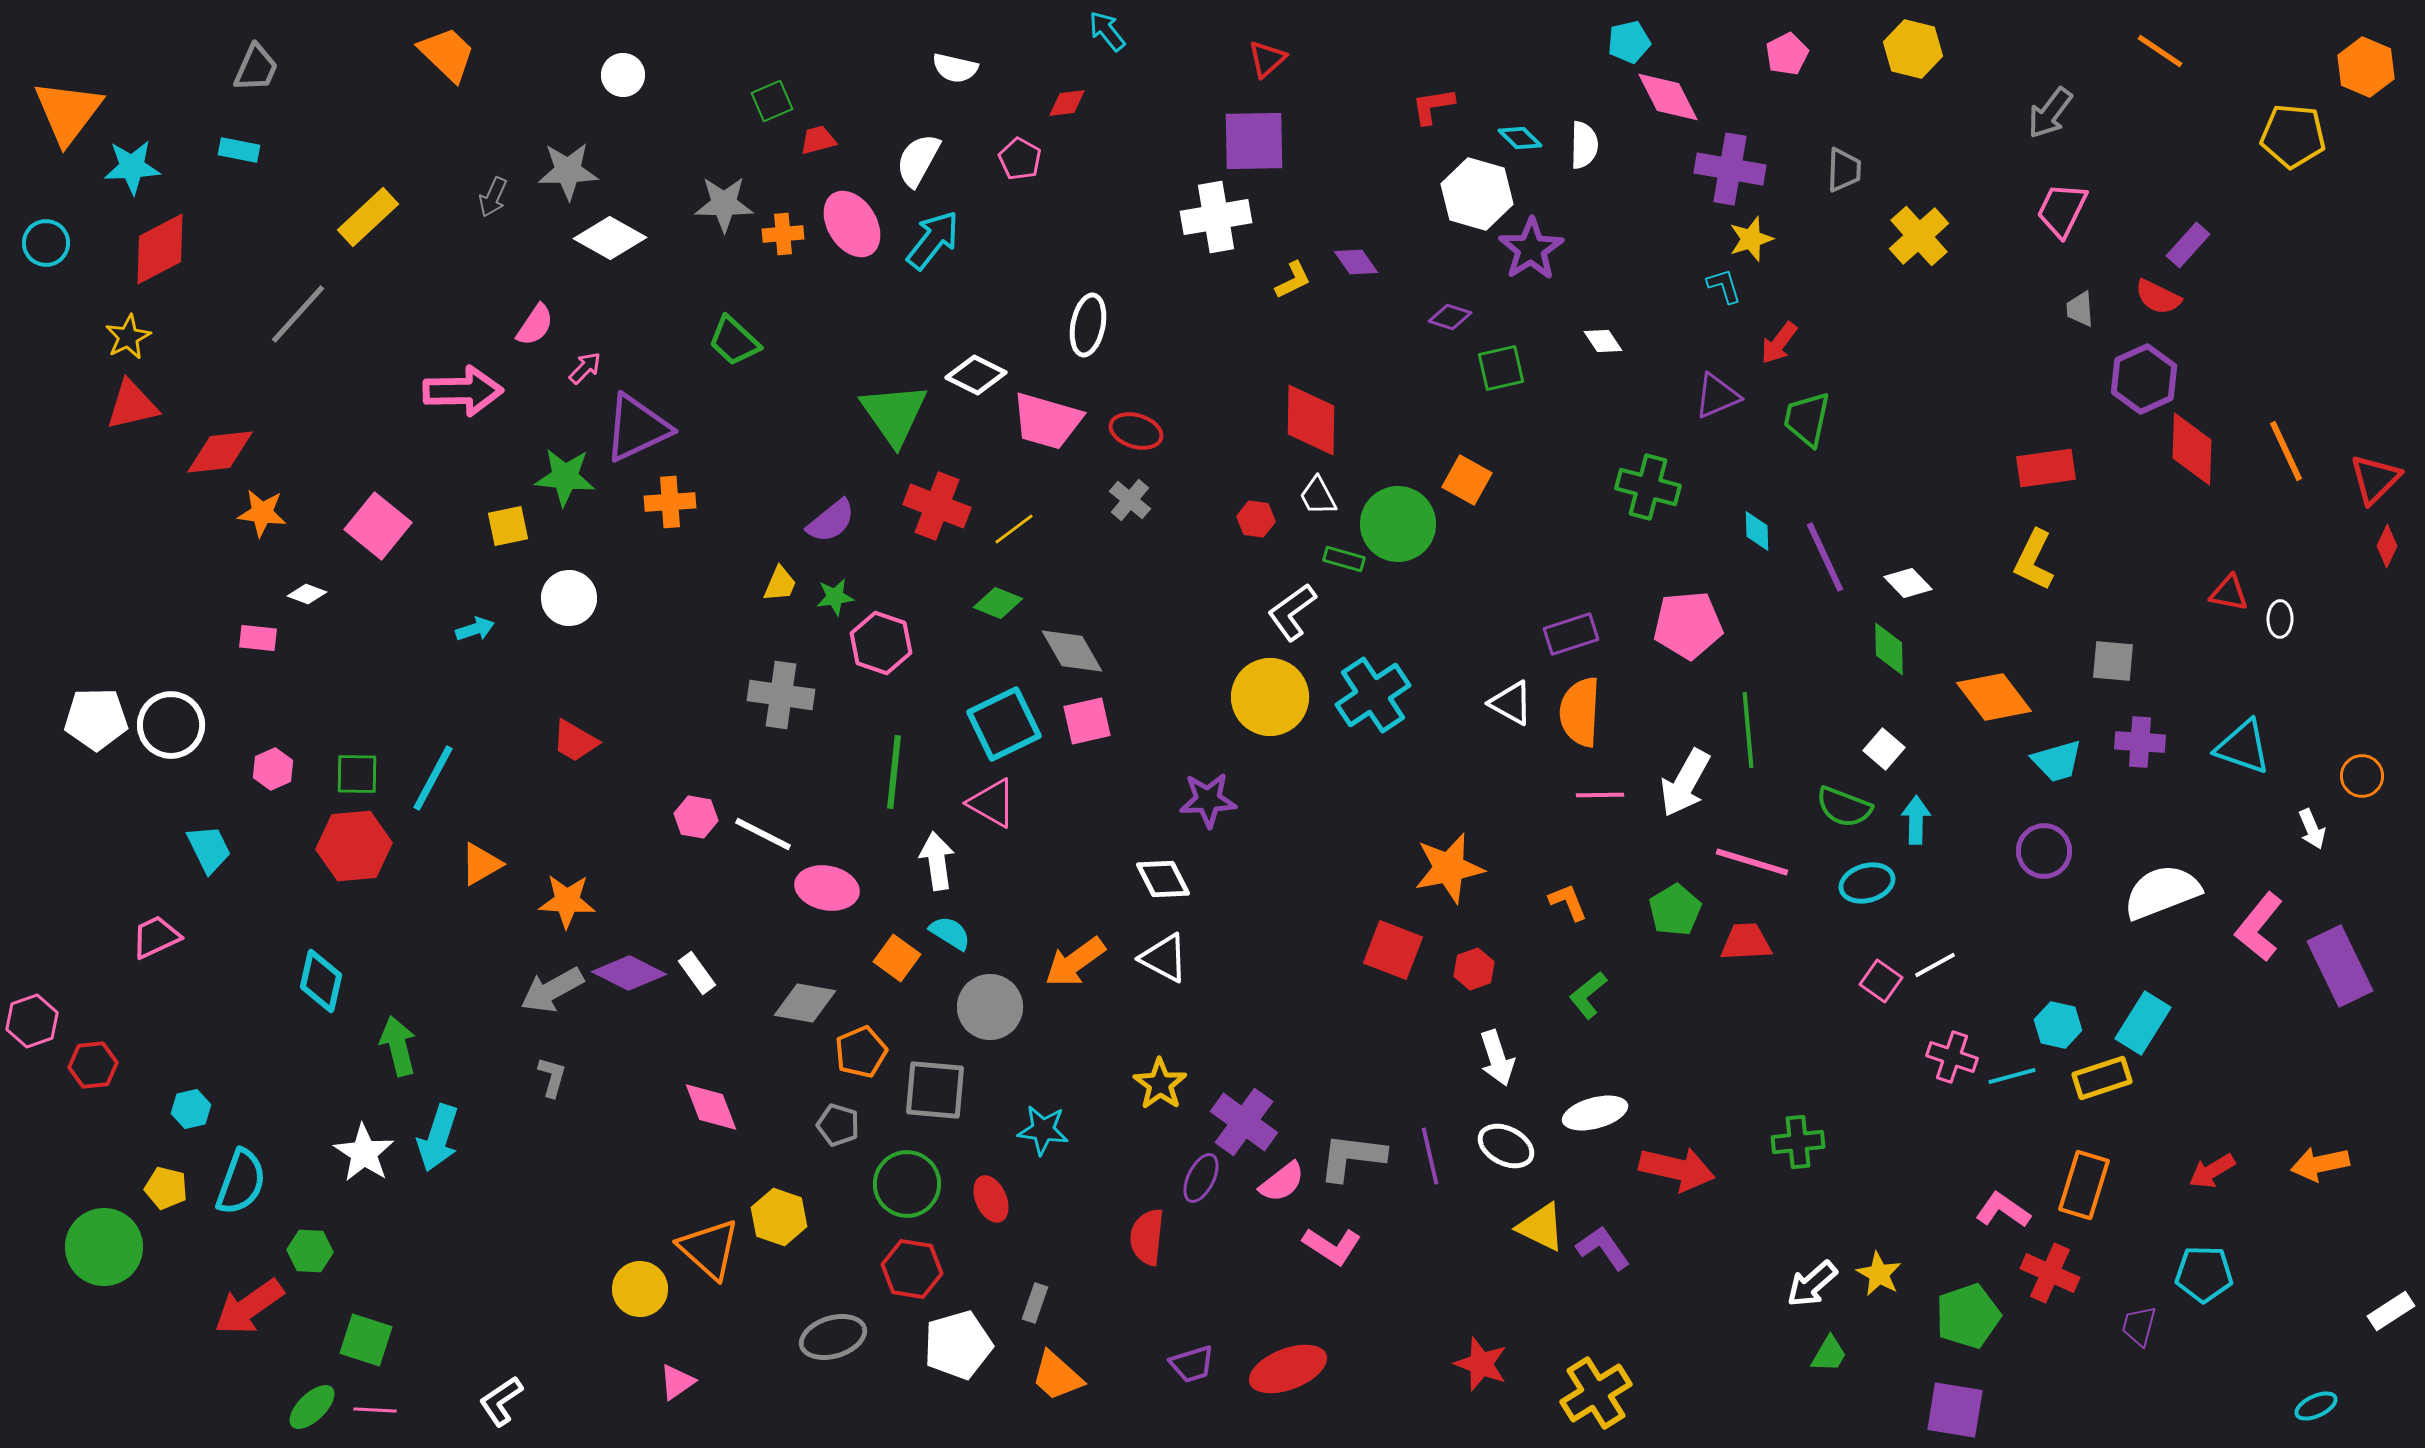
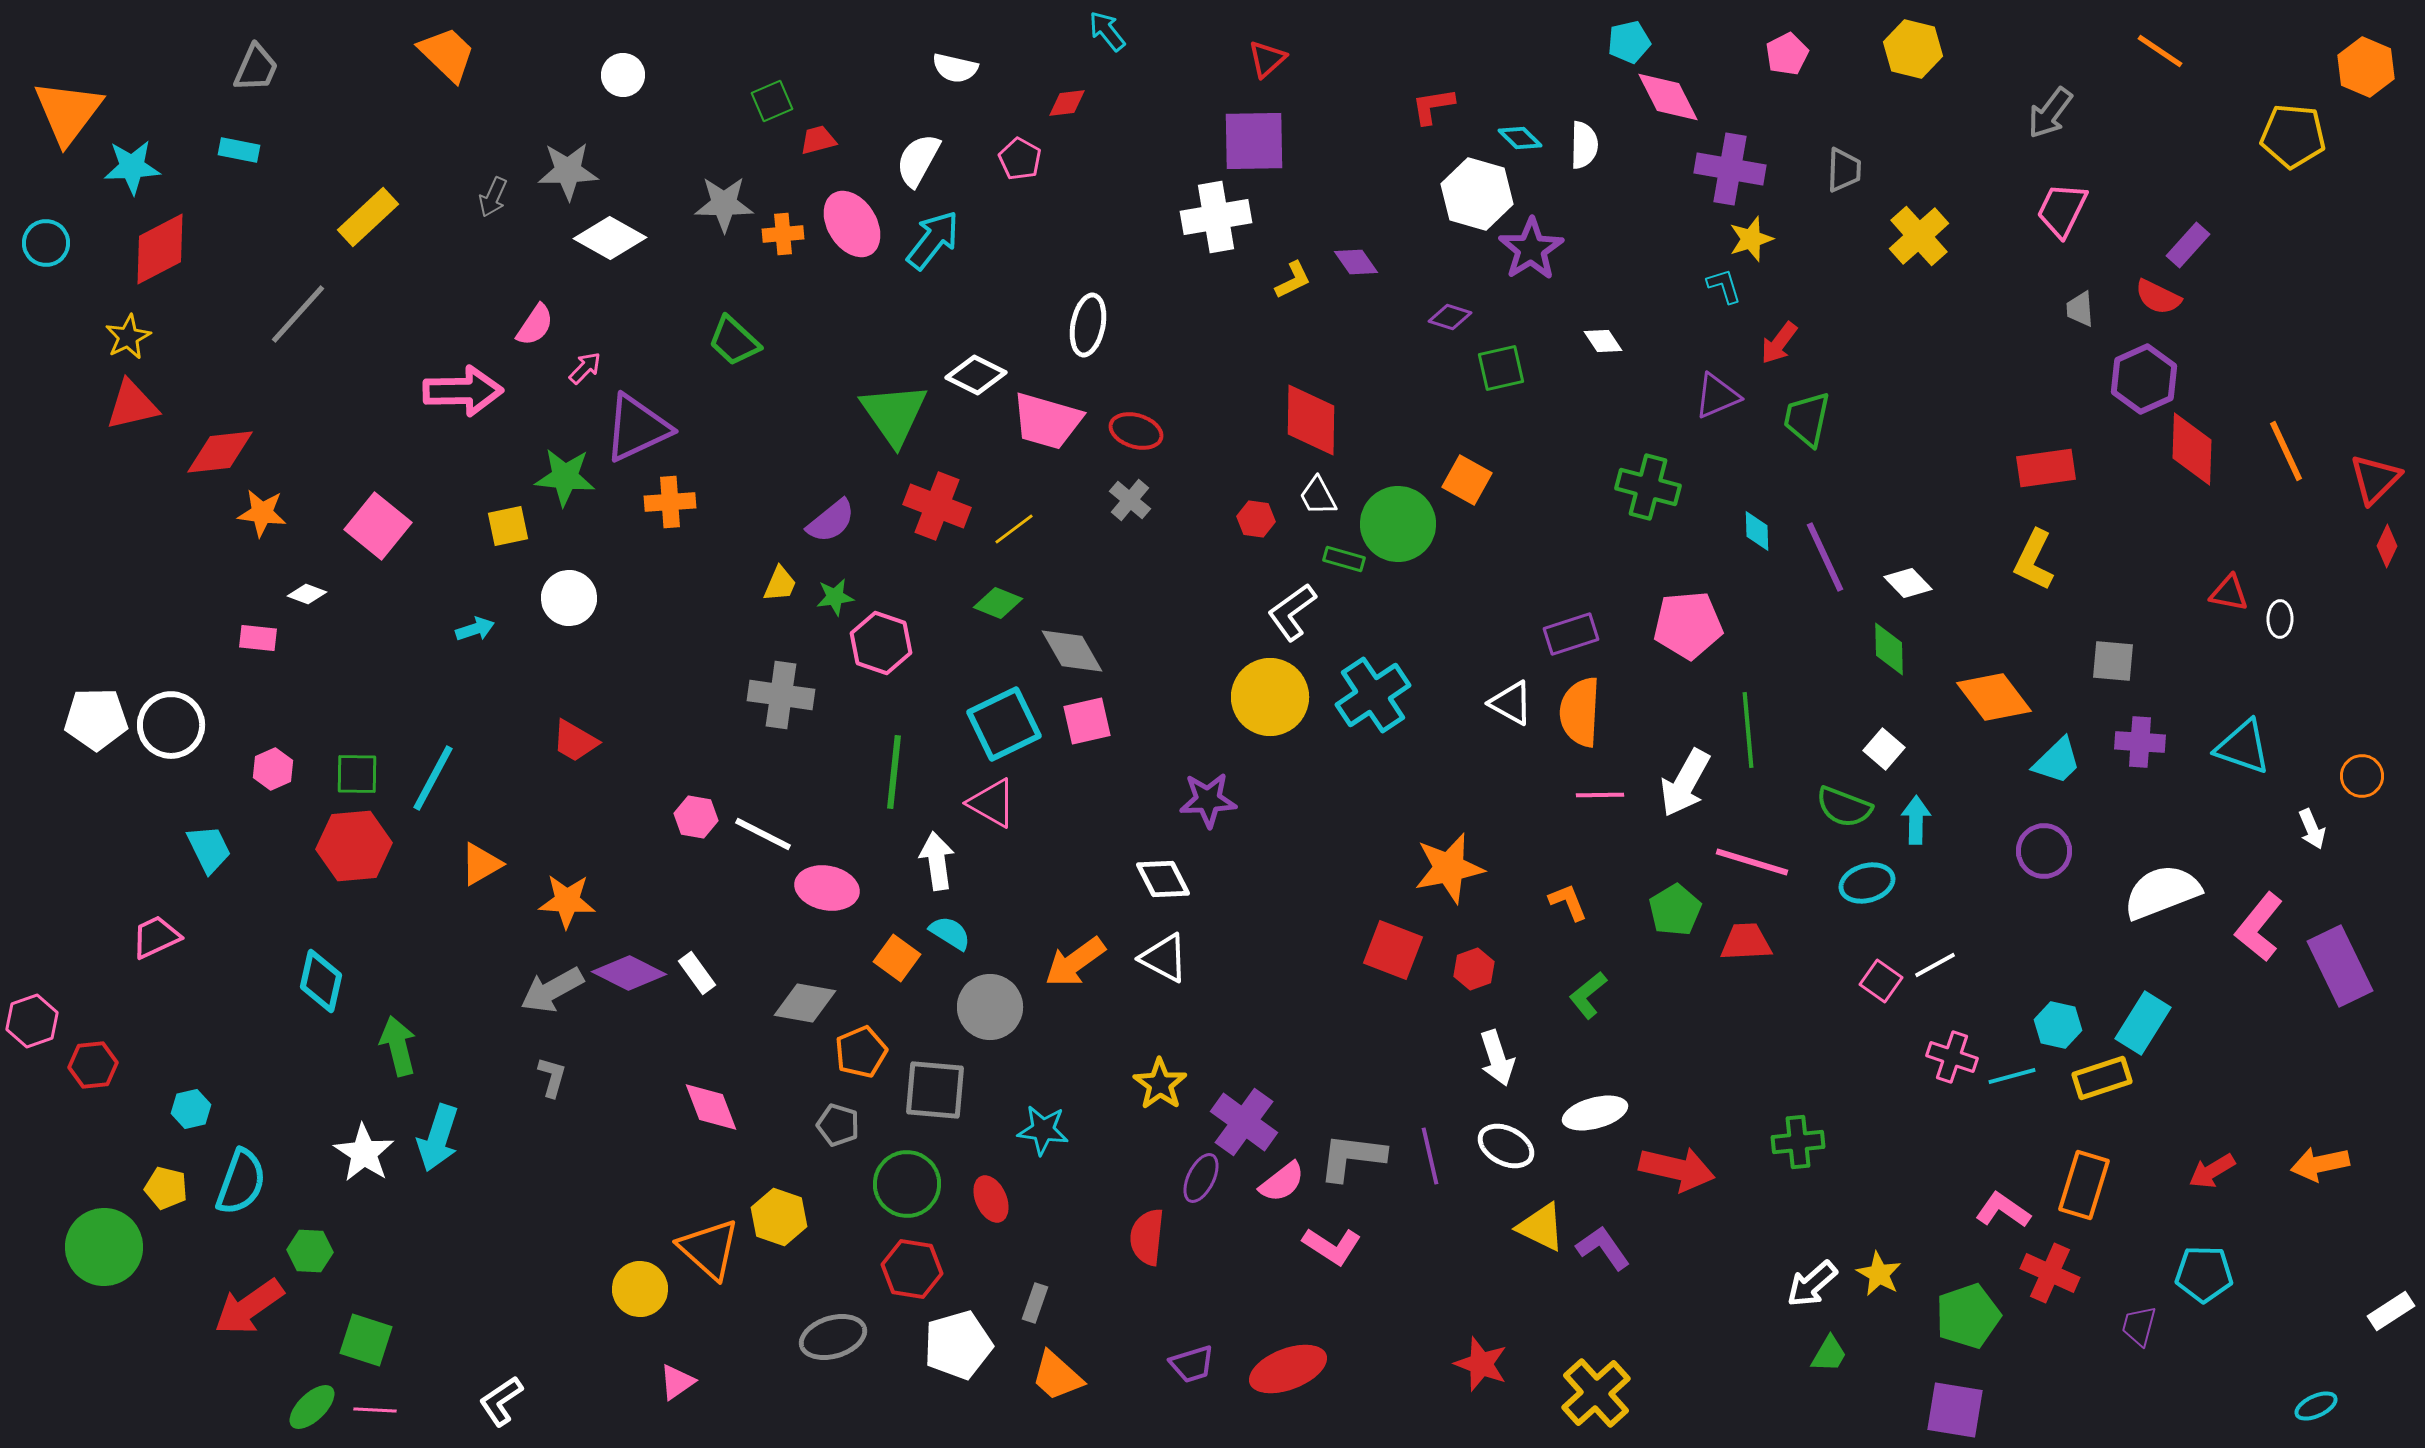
cyan trapezoid at (2057, 761): rotated 28 degrees counterclockwise
yellow cross at (1596, 1393): rotated 10 degrees counterclockwise
